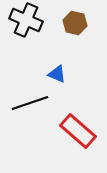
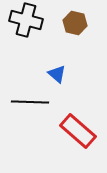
black cross: rotated 8 degrees counterclockwise
blue triangle: rotated 18 degrees clockwise
black line: moved 1 px up; rotated 21 degrees clockwise
